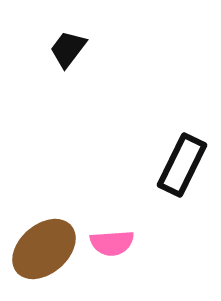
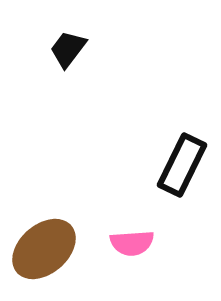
pink semicircle: moved 20 px right
